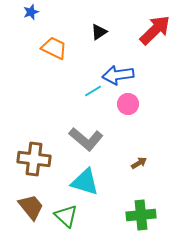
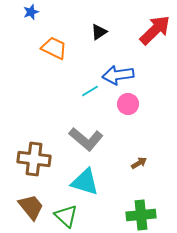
cyan line: moved 3 px left
